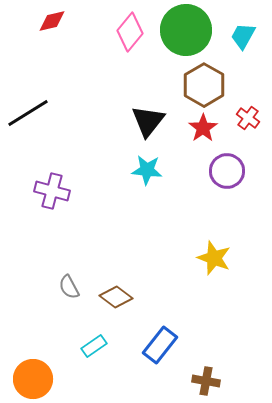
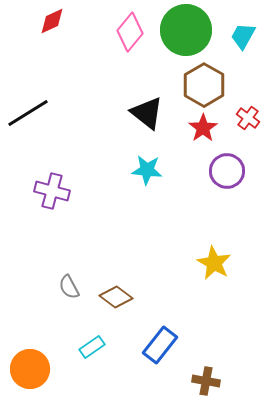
red diamond: rotated 12 degrees counterclockwise
black triangle: moved 1 px left, 8 px up; rotated 30 degrees counterclockwise
yellow star: moved 5 px down; rotated 8 degrees clockwise
cyan rectangle: moved 2 px left, 1 px down
orange circle: moved 3 px left, 10 px up
